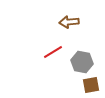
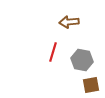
red line: rotated 42 degrees counterclockwise
gray hexagon: moved 2 px up
